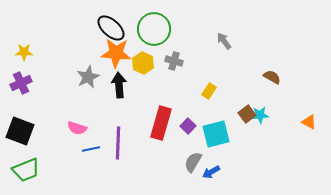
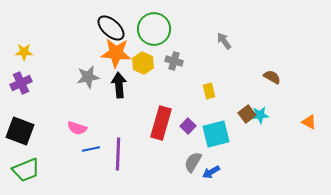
gray star: rotated 15 degrees clockwise
yellow rectangle: rotated 49 degrees counterclockwise
purple line: moved 11 px down
